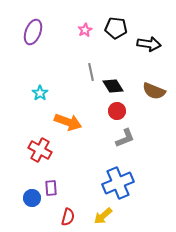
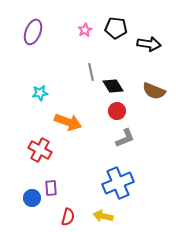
cyan star: rotated 28 degrees clockwise
yellow arrow: rotated 54 degrees clockwise
